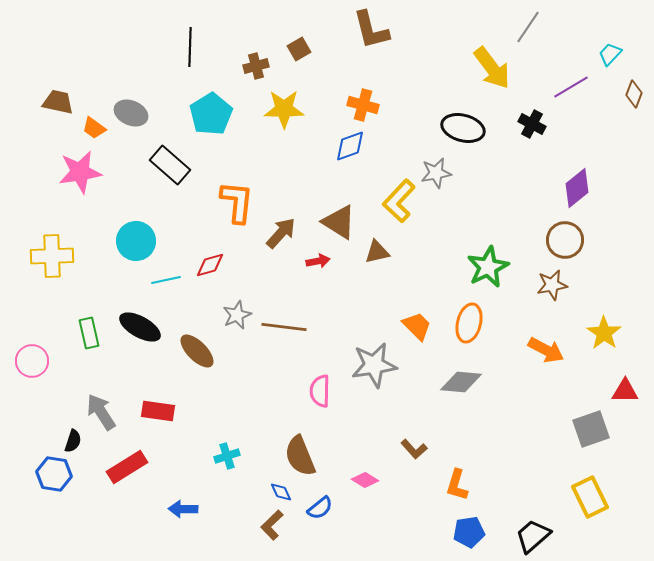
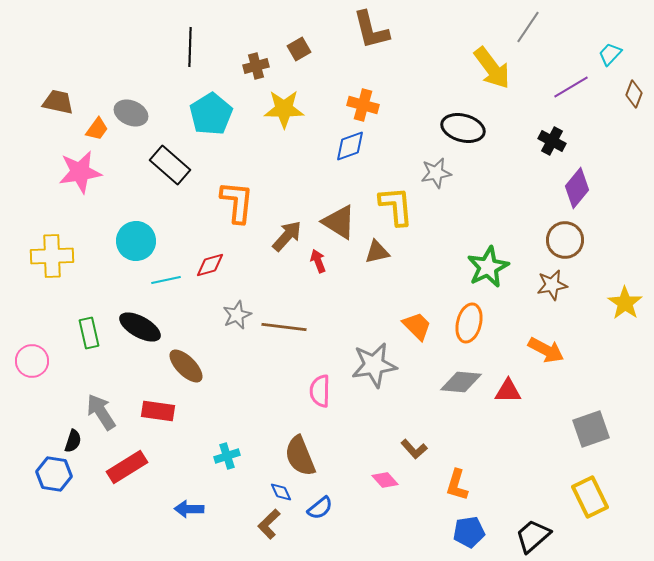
black cross at (532, 124): moved 20 px right, 17 px down
orange trapezoid at (94, 128): moved 3 px right, 1 px down; rotated 90 degrees counterclockwise
purple diamond at (577, 188): rotated 12 degrees counterclockwise
yellow L-shape at (399, 201): moved 3 px left, 5 px down; rotated 132 degrees clockwise
brown arrow at (281, 233): moved 6 px right, 3 px down
red arrow at (318, 261): rotated 100 degrees counterclockwise
yellow star at (604, 333): moved 21 px right, 30 px up
brown ellipse at (197, 351): moved 11 px left, 15 px down
red triangle at (625, 391): moved 117 px left
pink diamond at (365, 480): moved 20 px right; rotated 16 degrees clockwise
blue arrow at (183, 509): moved 6 px right
brown L-shape at (272, 525): moved 3 px left, 1 px up
